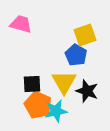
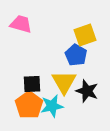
orange pentagon: moved 9 px left; rotated 12 degrees clockwise
cyan star: moved 4 px left, 5 px up
